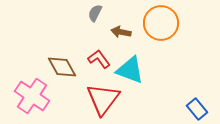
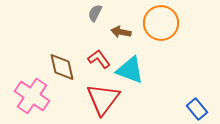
brown diamond: rotated 16 degrees clockwise
